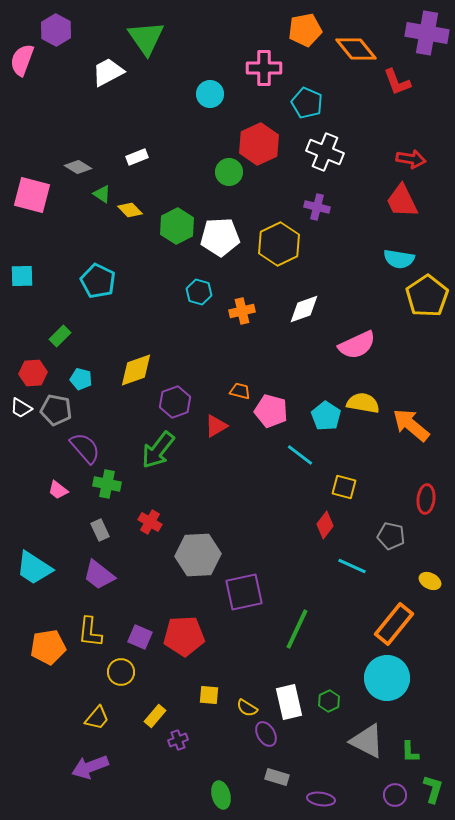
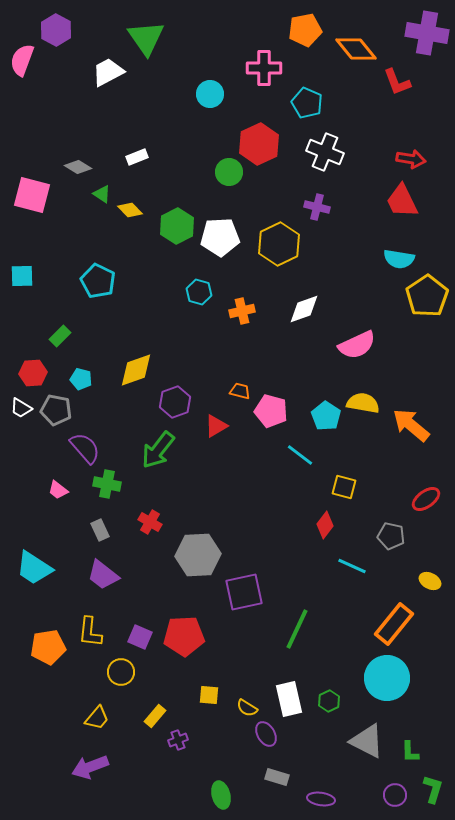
red ellipse at (426, 499): rotated 48 degrees clockwise
purple trapezoid at (99, 575): moved 4 px right
white rectangle at (289, 702): moved 3 px up
